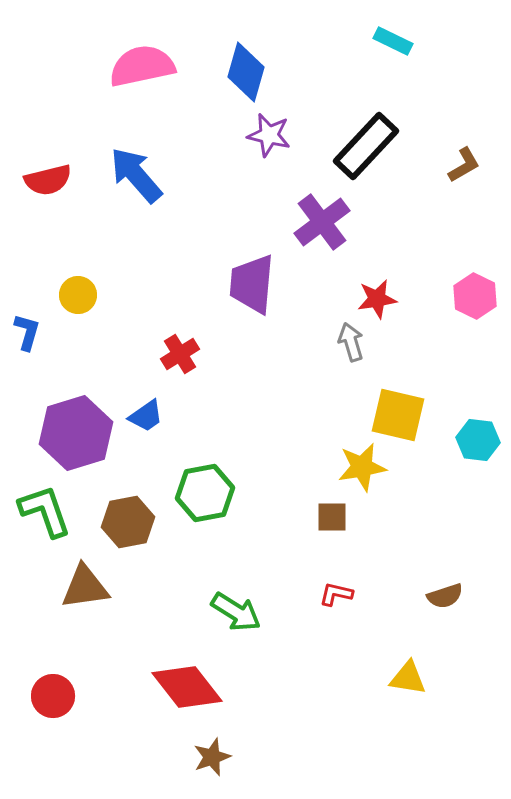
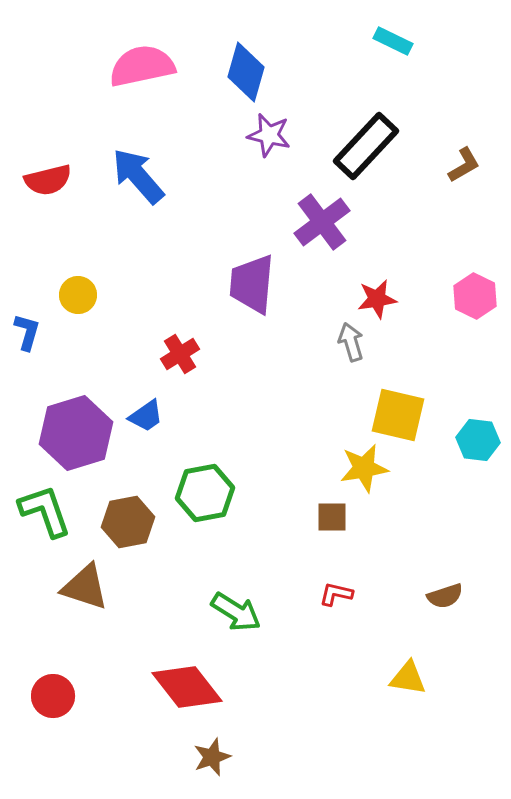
blue arrow: moved 2 px right, 1 px down
yellow star: moved 2 px right, 1 px down
brown triangle: rotated 26 degrees clockwise
